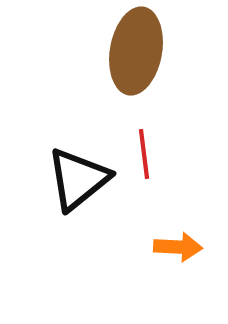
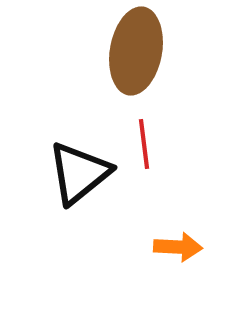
red line: moved 10 px up
black triangle: moved 1 px right, 6 px up
